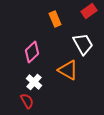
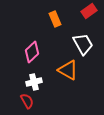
white cross: rotated 35 degrees clockwise
